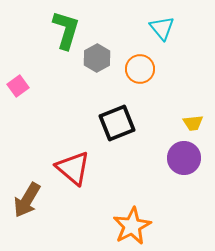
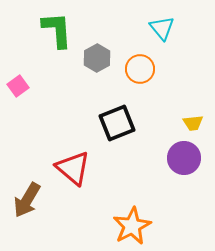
green L-shape: moved 9 px left; rotated 21 degrees counterclockwise
